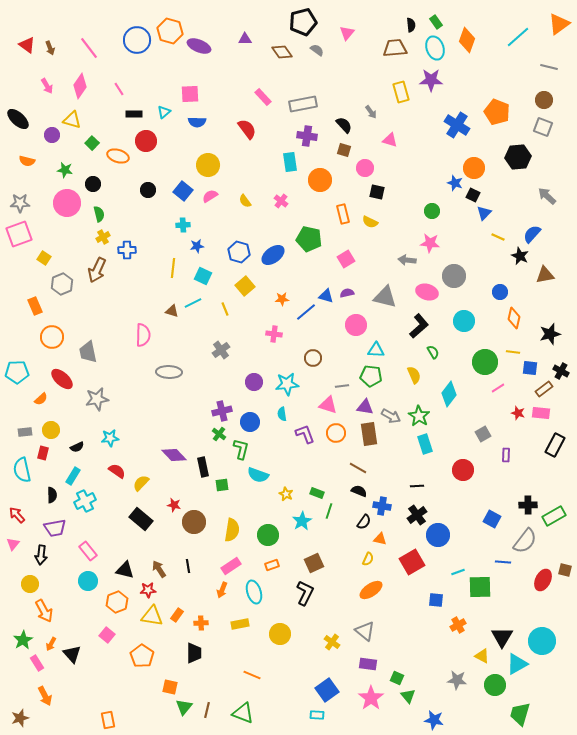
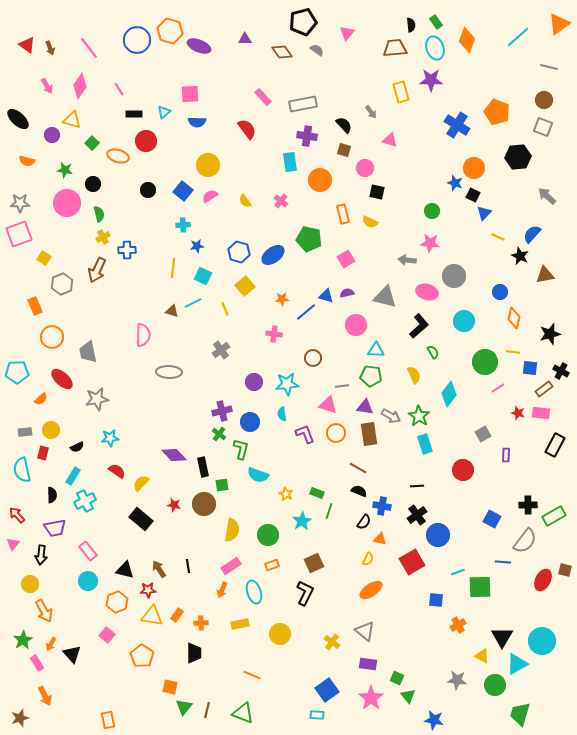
brown circle at (194, 522): moved 10 px right, 18 px up
